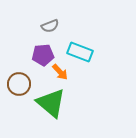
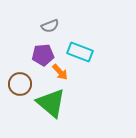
brown circle: moved 1 px right
